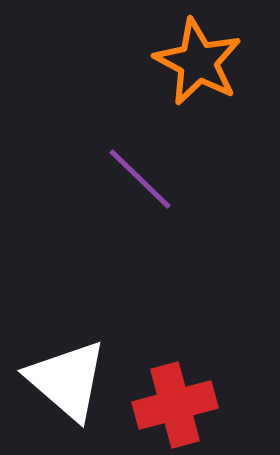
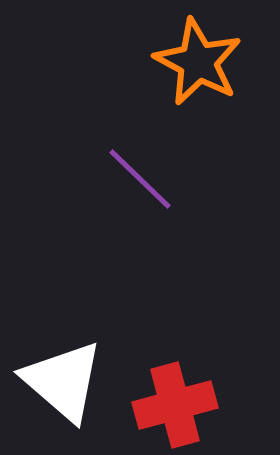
white triangle: moved 4 px left, 1 px down
